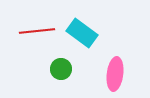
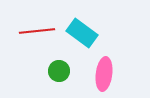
green circle: moved 2 px left, 2 px down
pink ellipse: moved 11 px left
